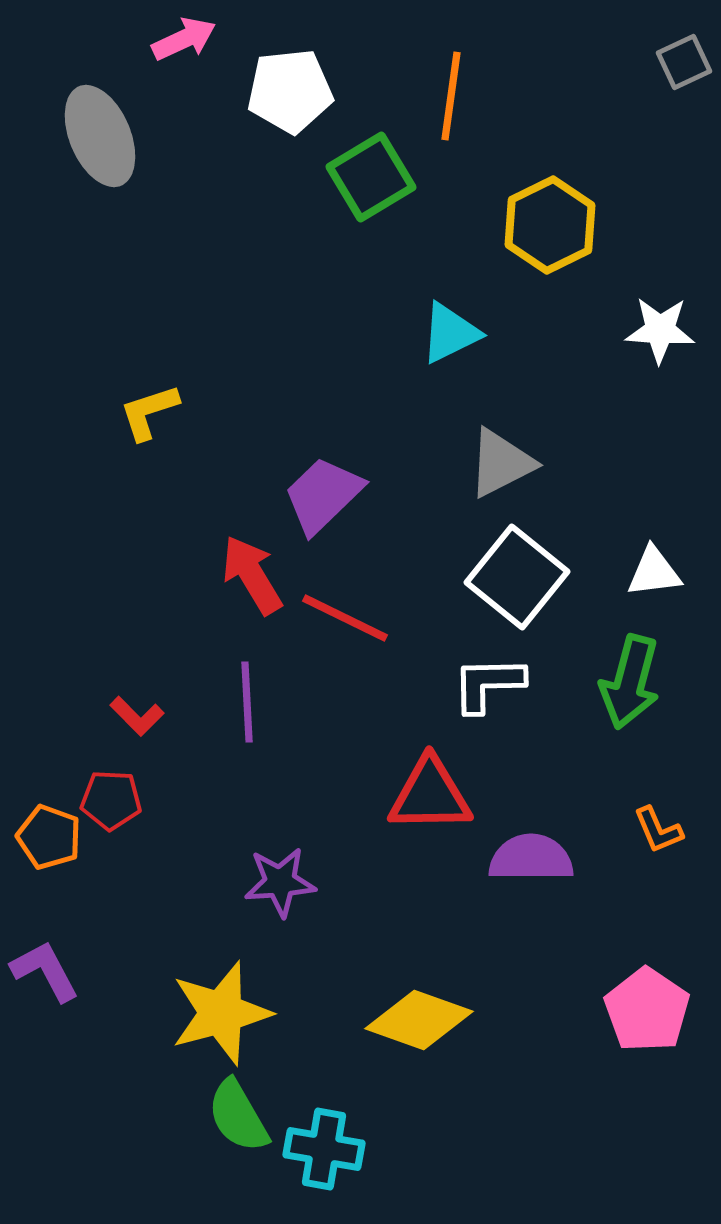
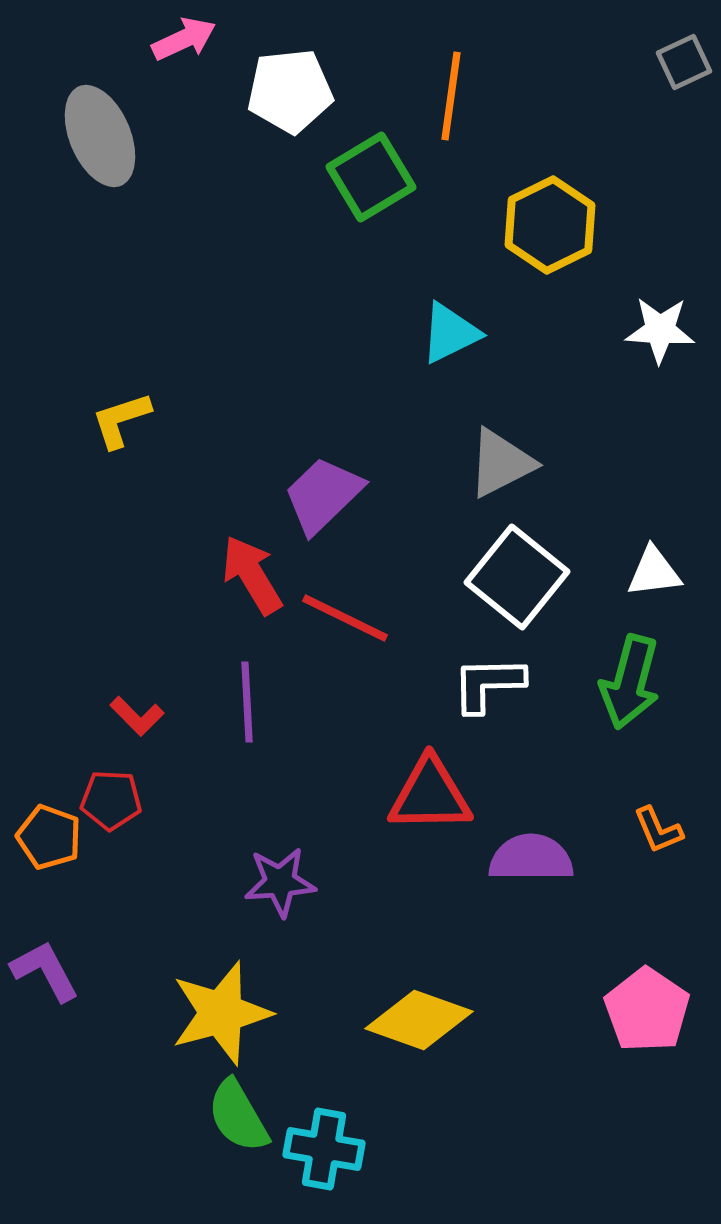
yellow L-shape: moved 28 px left, 8 px down
